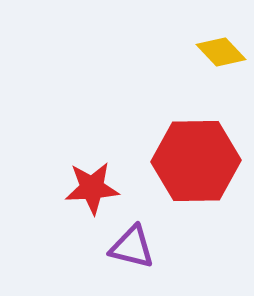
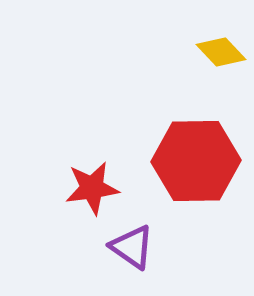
red star: rotated 4 degrees counterclockwise
purple triangle: rotated 21 degrees clockwise
